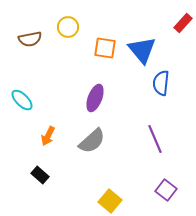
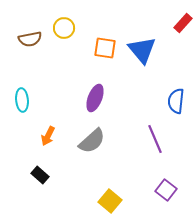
yellow circle: moved 4 px left, 1 px down
blue semicircle: moved 15 px right, 18 px down
cyan ellipse: rotated 40 degrees clockwise
